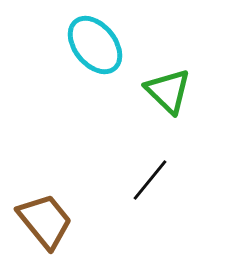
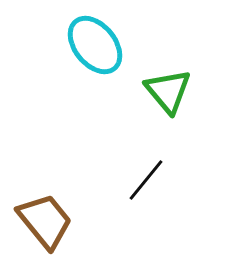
green triangle: rotated 6 degrees clockwise
black line: moved 4 px left
